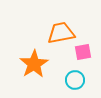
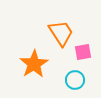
orange trapezoid: rotated 68 degrees clockwise
